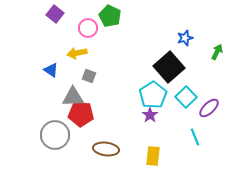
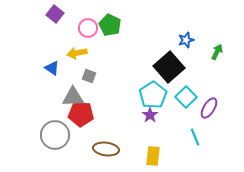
green pentagon: moved 9 px down
blue star: moved 1 px right, 2 px down
blue triangle: moved 1 px right, 2 px up
purple ellipse: rotated 15 degrees counterclockwise
